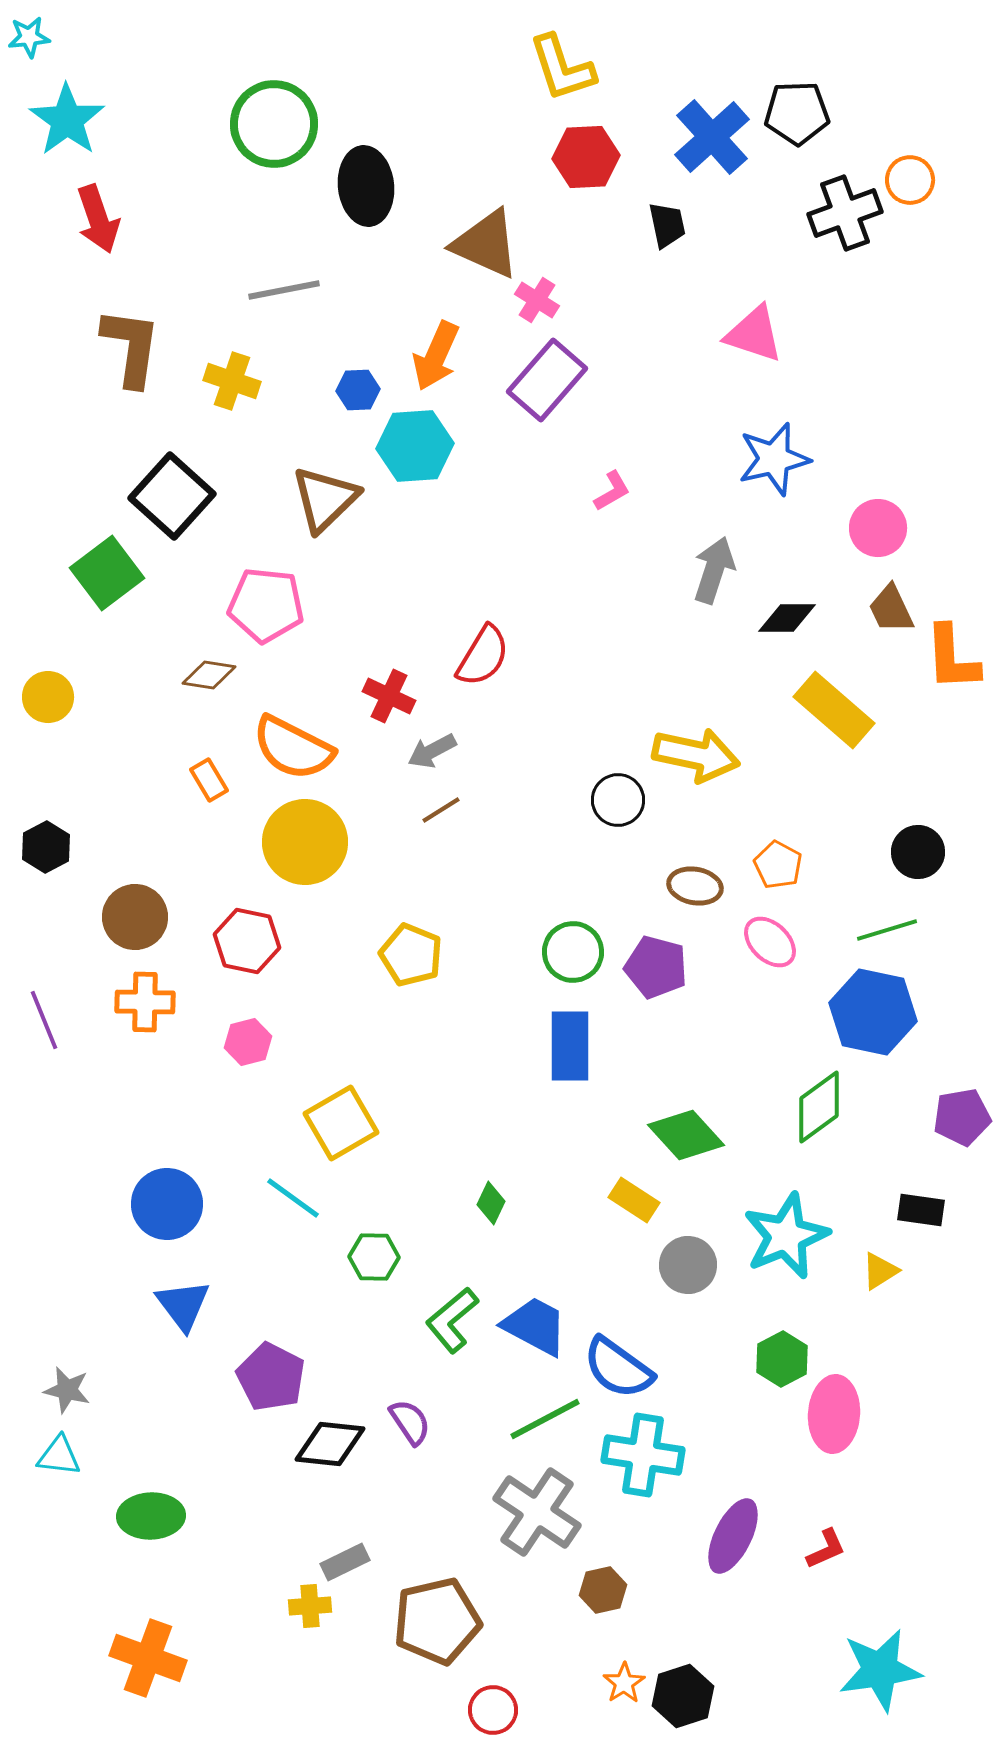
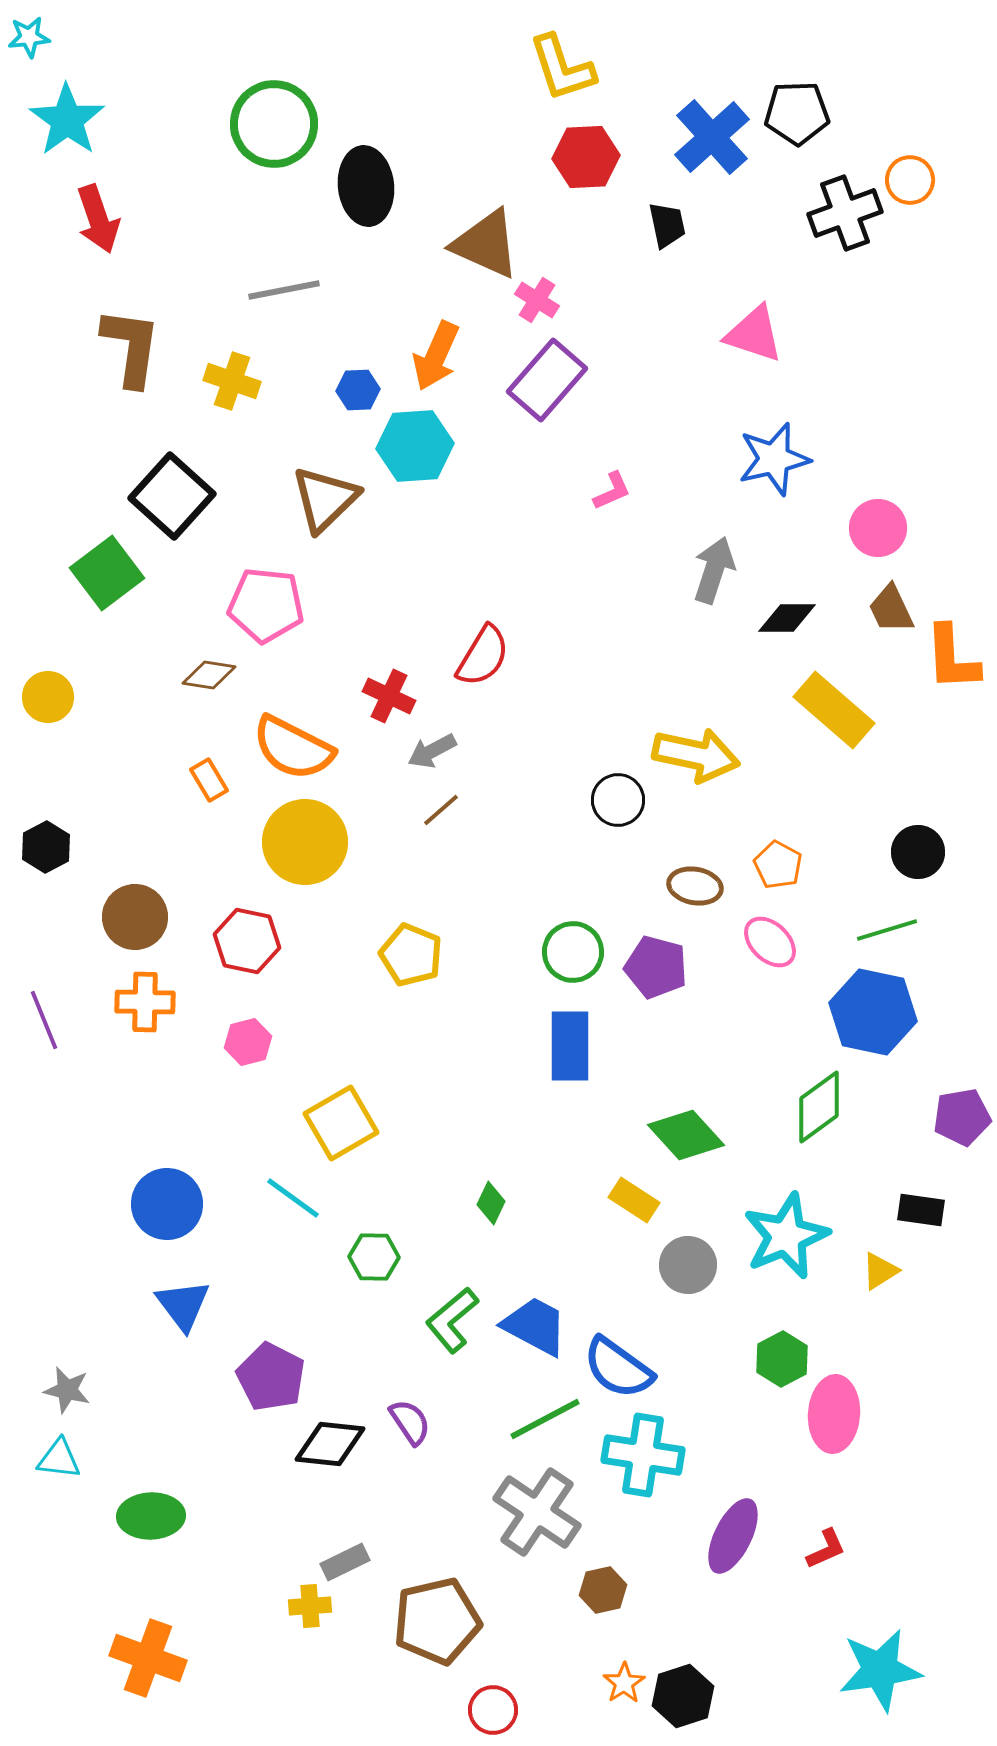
pink L-shape at (612, 491): rotated 6 degrees clockwise
brown line at (441, 810): rotated 9 degrees counterclockwise
cyan triangle at (59, 1456): moved 3 px down
